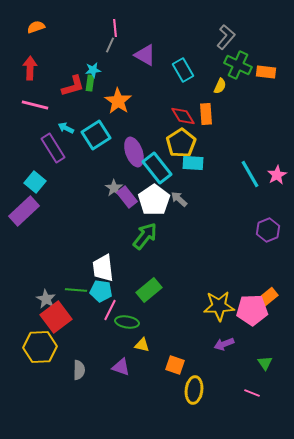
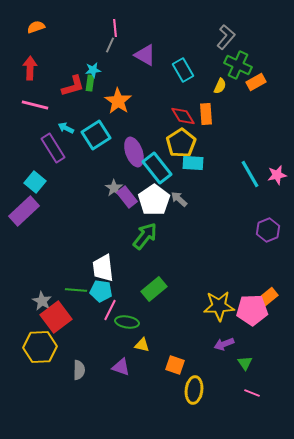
orange rectangle at (266, 72): moved 10 px left, 10 px down; rotated 36 degrees counterclockwise
pink star at (277, 175): rotated 18 degrees clockwise
green rectangle at (149, 290): moved 5 px right, 1 px up
gray star at (46, 299): moved 4 px left, 2 px down
green triangle at (265, 363): moved 20 px left
